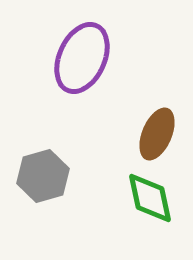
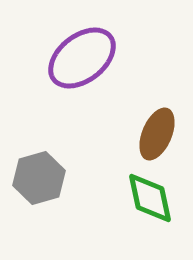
purple ellipse: rotated 28 degrees clockwise
gray hexagon: moved 4 px left, 2 px down
